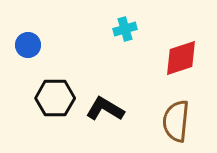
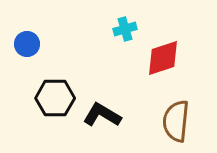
blue circle: moved 1 px left, 1 px up
red diamond: moved 18 px left
black L-shape: moved 3 px left, 6 px down
